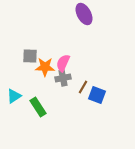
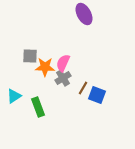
gray cross: rotated 21 degrees counterclockwise
brown line: moved 1 px down
green rectangle: rotated 12 degrees clockwise
